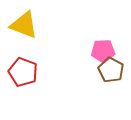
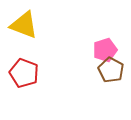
pink pentagon: moved 2 px right, 1 px up; rotated 15 degrees counterclockwise
red pentagon: moved 1 px right, 1 px down
